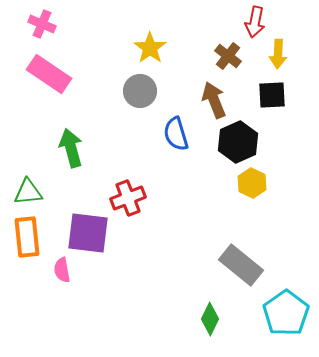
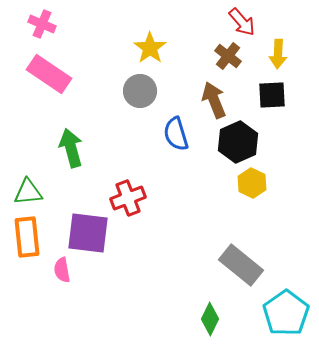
red arrow: moved 13 px left; rotated 52 degrees counterclockwise
